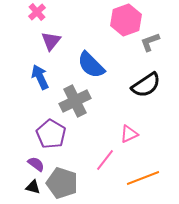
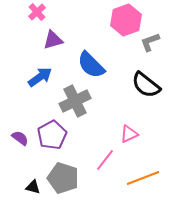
purple triangle: moved 2 px right, 1 px up; rotated 35 degrees clockwise
blue arrow: rotated 80 degrees clockwise
black semicircle: rotated 72 degrees clockwise
purple pentagon: moved 1 px right, 1 px down; rotated 12 degrees clockwise
purple semicircle: moved 16 px left, 26 px up
gray pentagon: moved 1 px right, 5 px up
